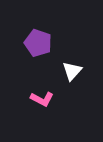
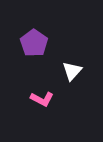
purple pentagon: moved 4 px left; rotated 16 degrees clockwise
